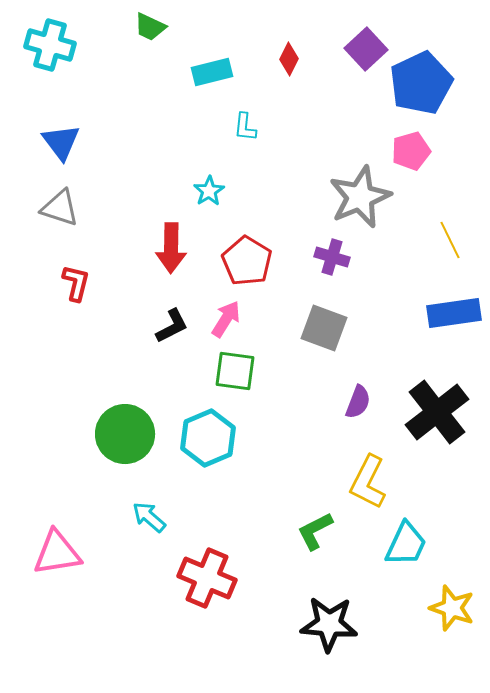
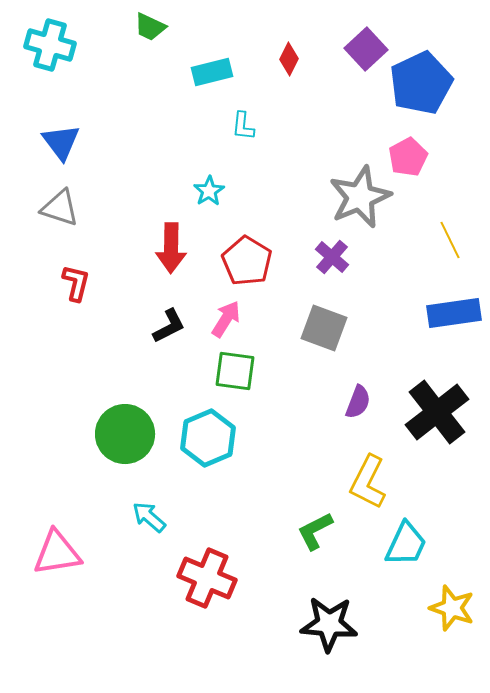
cyan L-shape: moved 2 px left, 1 px up
pink pentagon: moved 3 px left, 6 px down; rotated 12 degrees counterclockwise
purple cross: rotated 24 degrees clockwise
black L-shape: moved 3 px left
